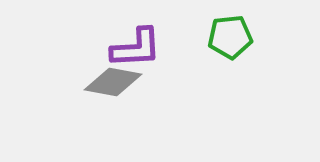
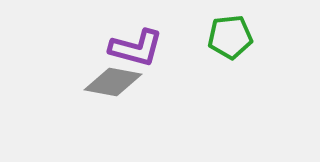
purple L-shape: rotated 18 degrees clockwise
